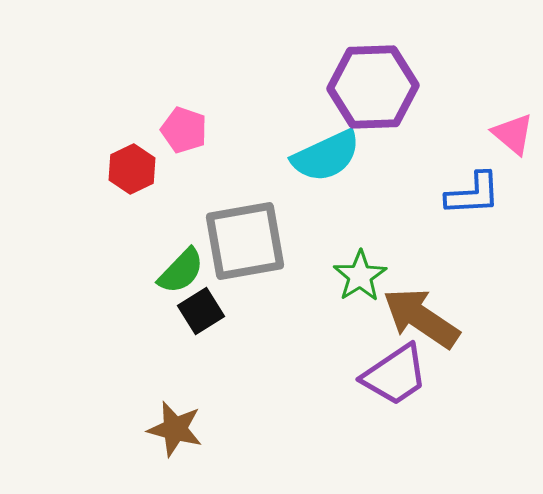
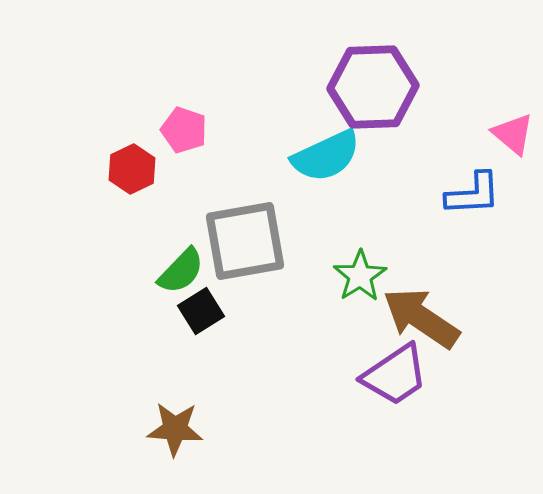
brown star: rotated 10 degrees counterclockwise
